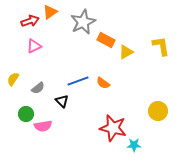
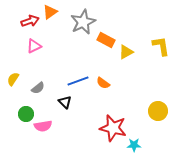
black triangle: moved 3 px right, 1 px down
